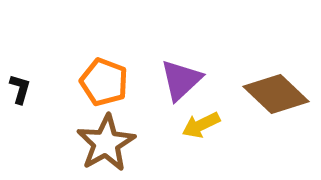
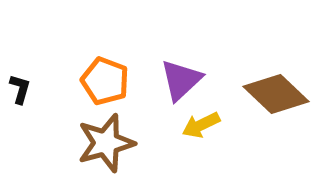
orange pentagon: moved 1 px right, 1 px up
brown star: rotated 14 degrees clockwise
